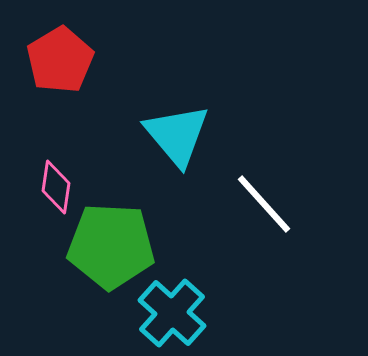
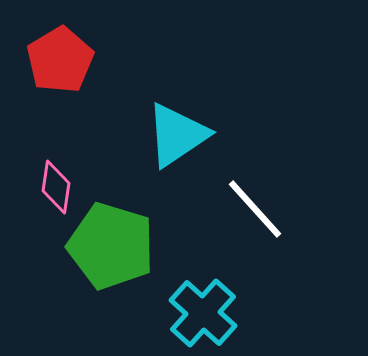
cyan triangle: rotated 36 degrees clockwise
white line: moved 9 px left, 5 px down
green pentagon: rotated 14 degrees clockwise
cyan cross: moved 31 px right
